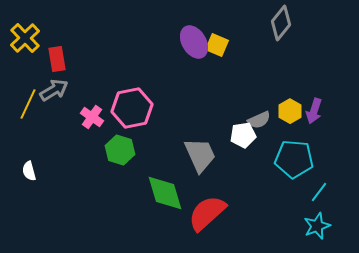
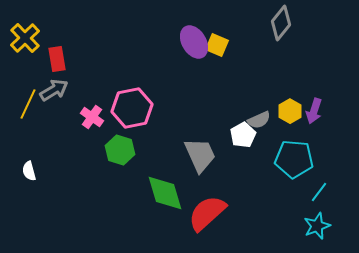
white pentagon: rotated 20 degrees counterclockwise
